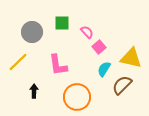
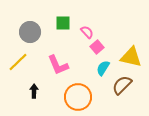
green square: moved 1 px right
gray circle: moved 2 px left
pink square: moved 2 px left
yellow triangle: moved 1 px up
pink L-shape: rotated 15 degrees counterclockwise
cyan semicircle: moved 1 px left, 1 px up
orange circle: moved 1 px right
